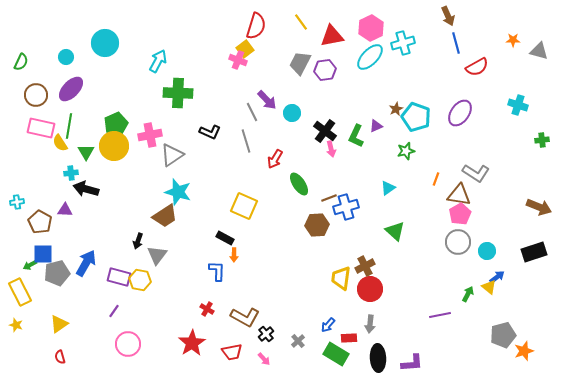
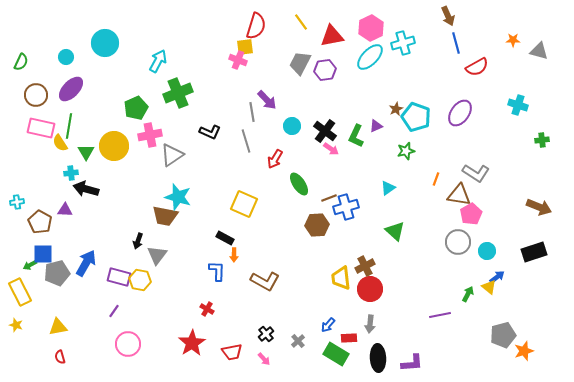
yellow square at (245, 49): moved 2 px up; rotated 30 degrees clockwise
green cross at (178, 93): rotated 24 degrees counterclockwise
gray line at (252, 112): rotated 18 degrees clockwise
cyan circle at (292, 113): moved 13 px down
green pentagon at (116, 124): moved 20 px right, 16 px up
pink arrow at (331, 149): rotated 42 degrees counterclockwise
cyan star at (178, 192): moved 5 px down
yellow square at (244, 206): moved 2 px up
pink pentagon at (460, 214): moved 11 px right
brown trapezoid at (165, 216): rotated 44 degrees clockwise
yellow trapezoid at (341, 278): rotated 15 degrees counterclockwise
brown L-shape at (245, 317): moved 20 px right, 36 px up
yellow triangle at (59, 324): moved 1 px left, 3 px down; rotated 24 degrees clockwise
